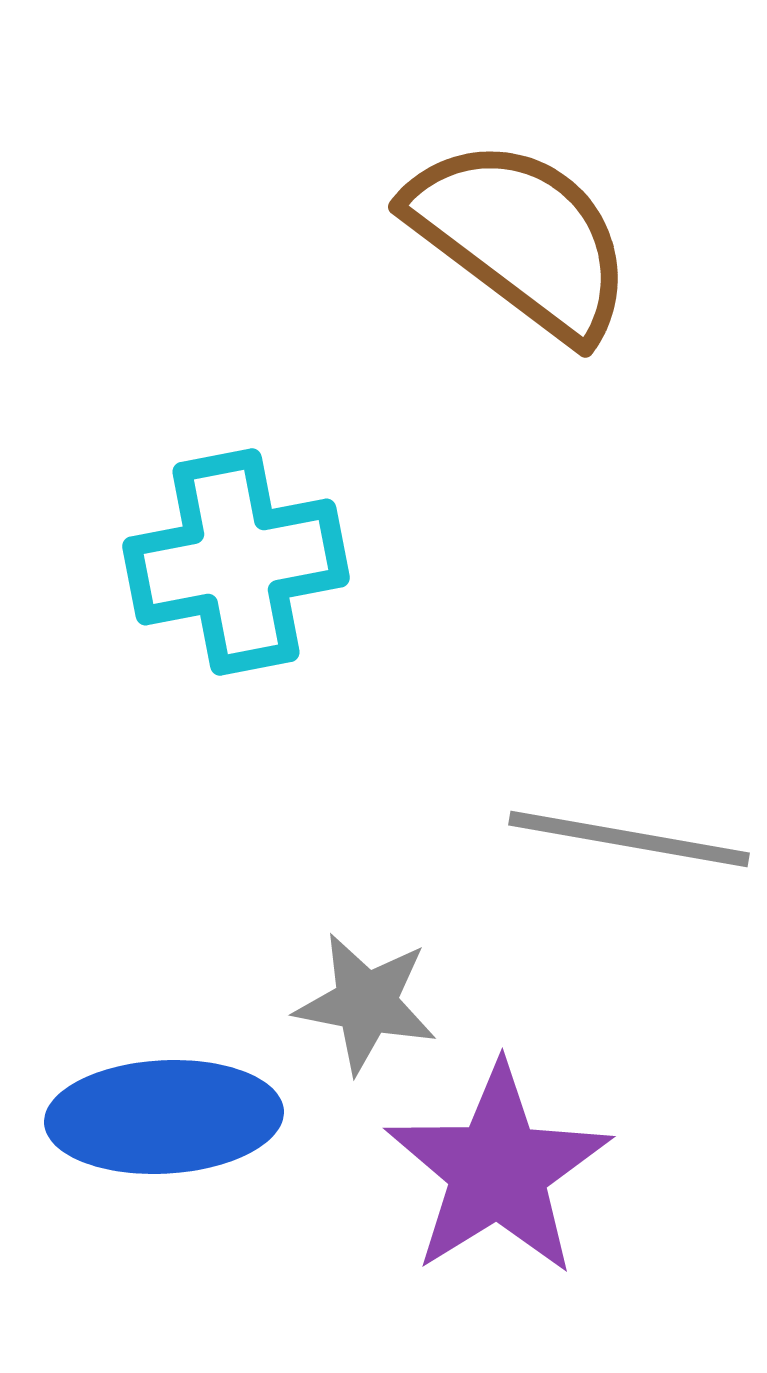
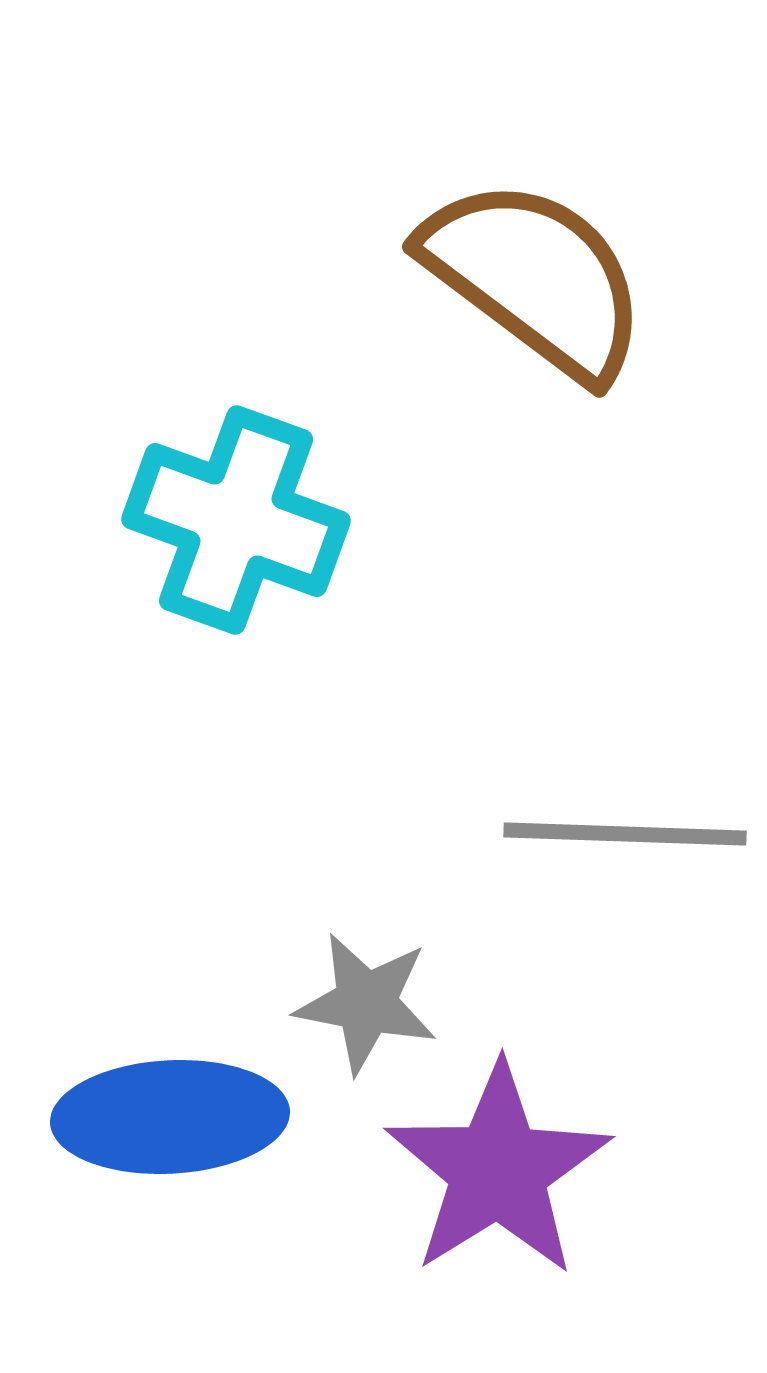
brown semicircle: moved 14 px right, 40 px down
cyan cross: moved 42 px up; rotated 31 degrees clockwise
gray line: moved 4 px left, 5 px up; rotated 8 degrees counterclockwise
blue ellipse: moved 6 px right
